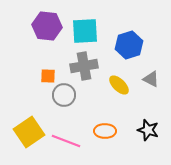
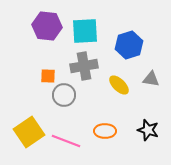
gray triangle: rotated 18 degrees counterclockwise
